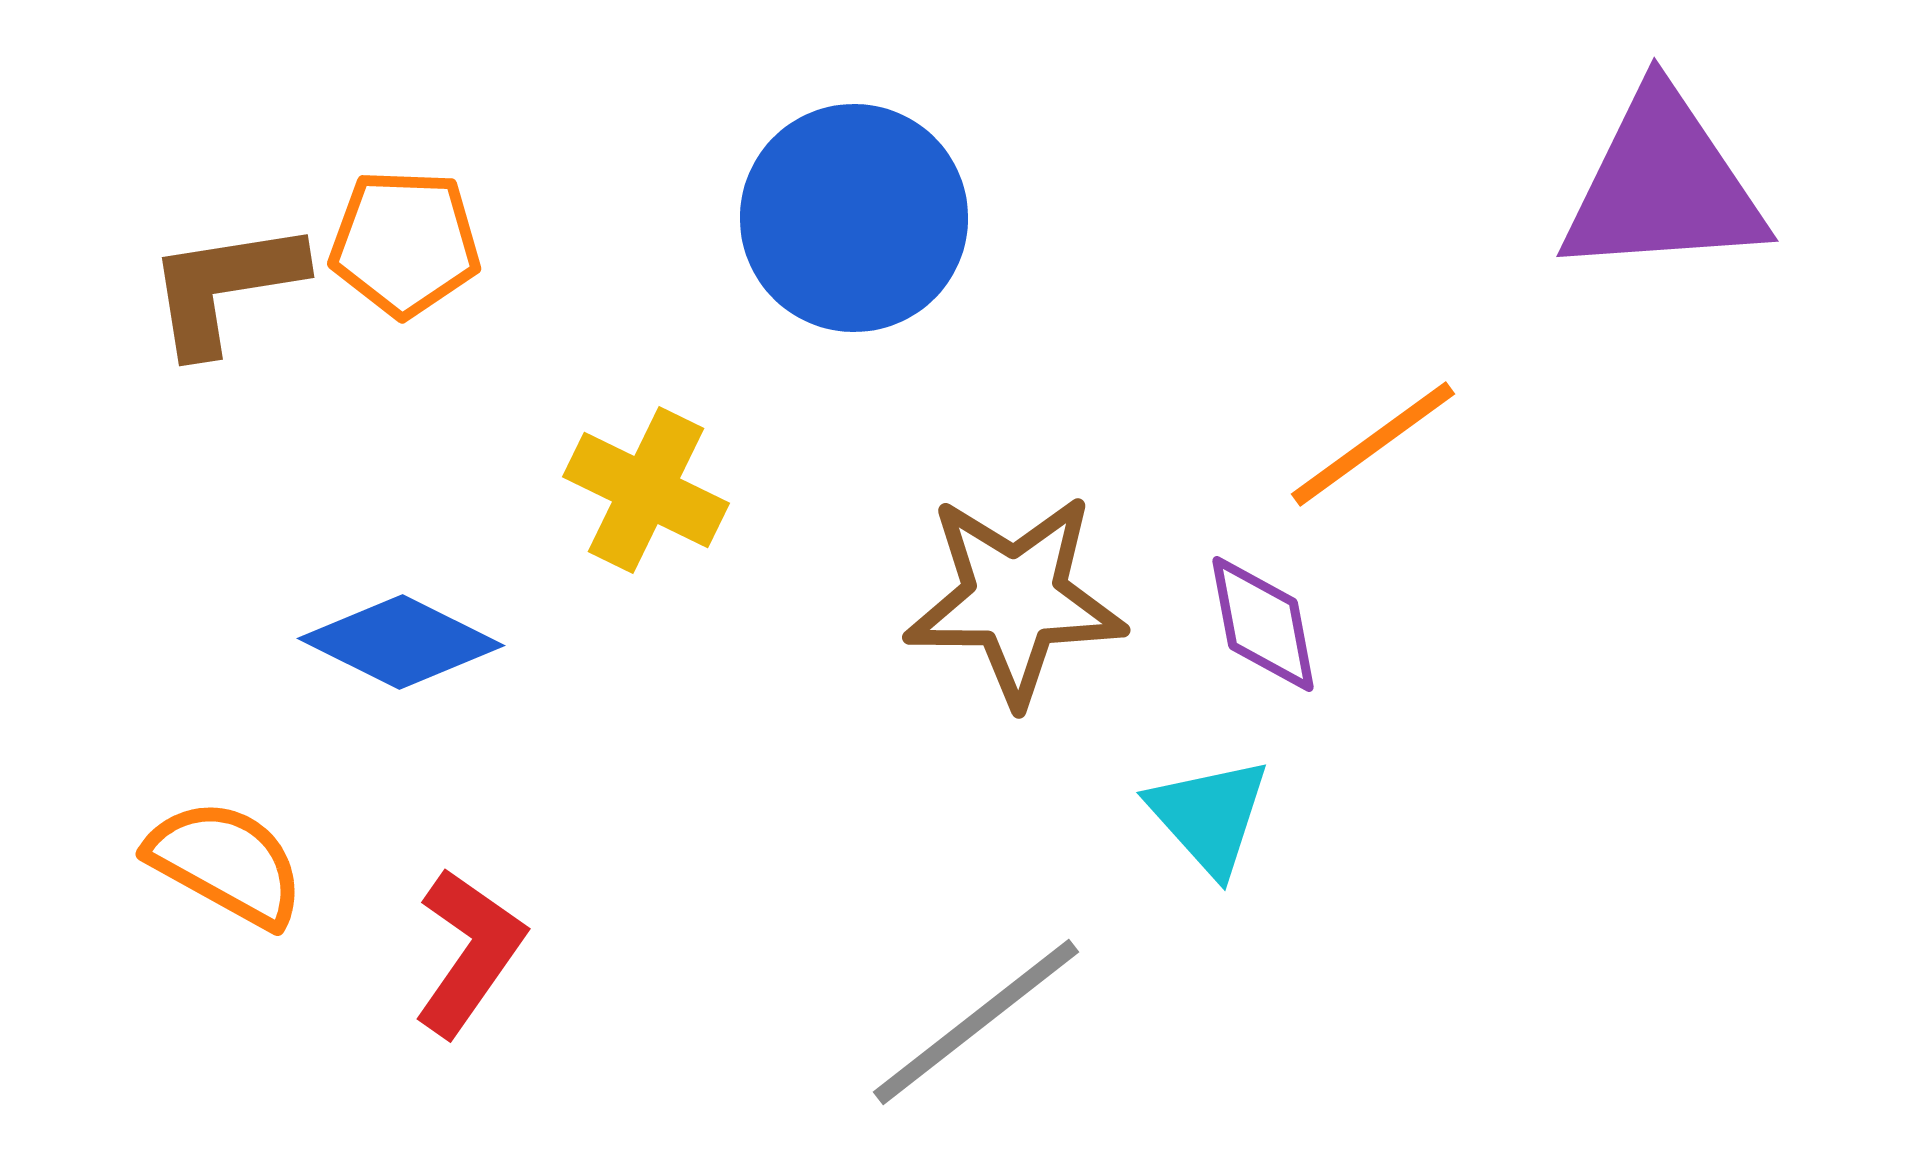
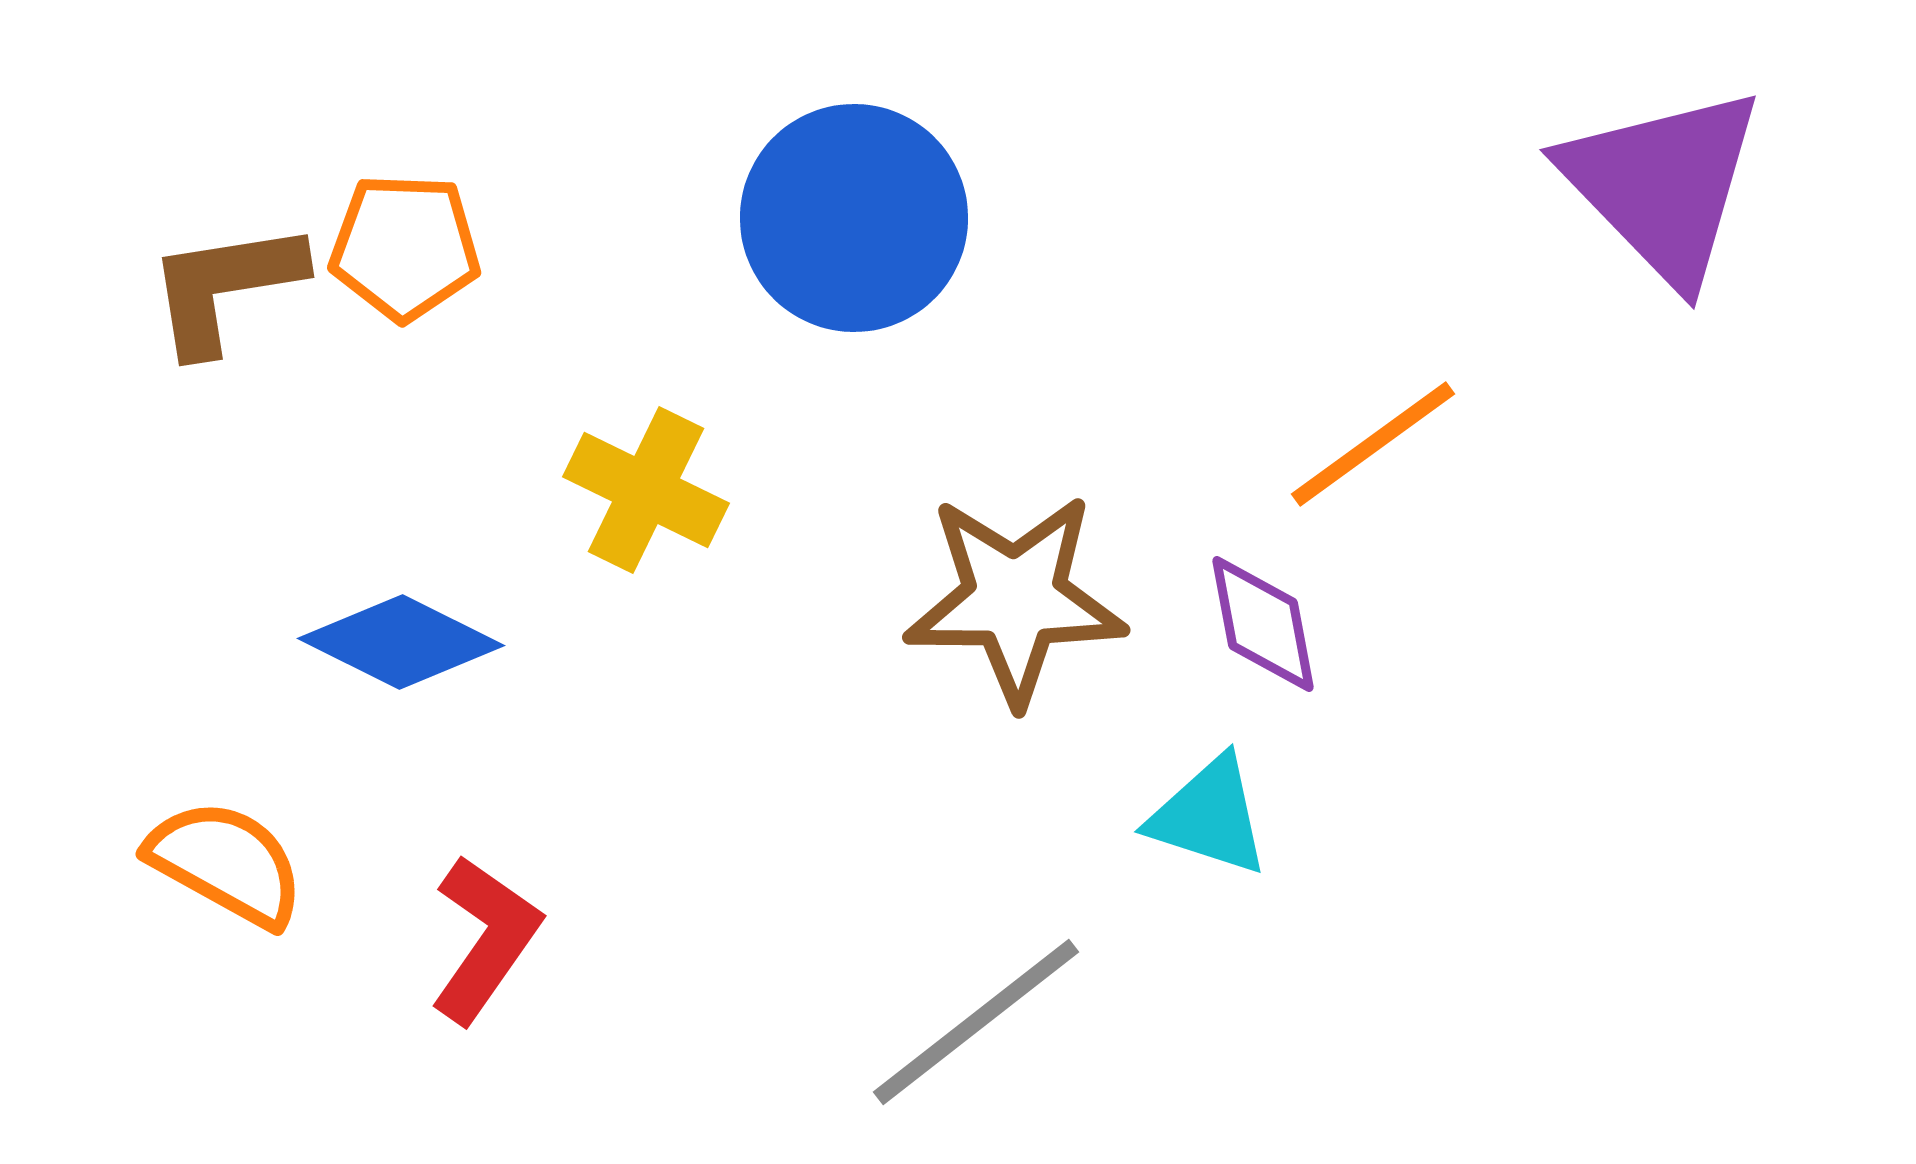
purple triangle: rotated 50 degrees clockwise
orange pentagon: moved 4 px down
cyan triangle: rotated 30 degrees counterclockwise
red L-shape: moved 16 px right, 13 px up
